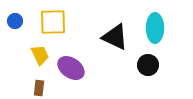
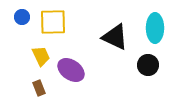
blue circle: moved 7 px right, 4 px up
yellow trapezoid: moved 1 px right, 1 px down
purple ellipse: moved 2 px down
brown rectangle: rotated 28 degrees counterclockwise
